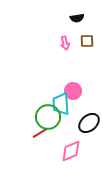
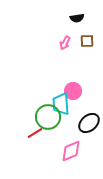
pink arrow: rotated 40 degrees clockwise
red line: moved 5 px left
